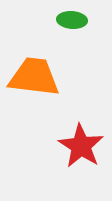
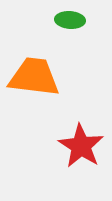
green ellipse: moved 2 px left
